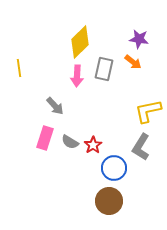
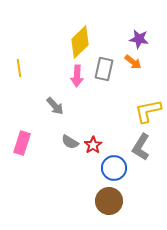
pink rectangle: moved 23 px left, 5 px down
